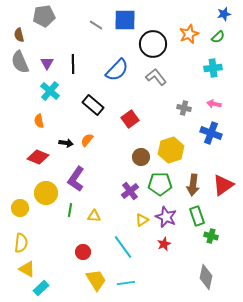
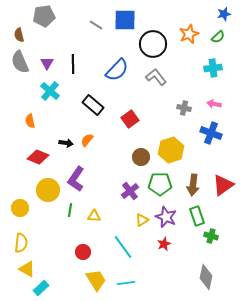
orange semicircle at (39, 121): moved 9 px left
yellow circle at (46, 193): moved 2 px right, 3 px up
